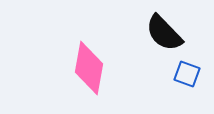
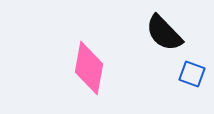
blue square: moved 5 px right
